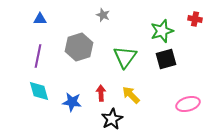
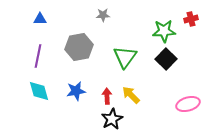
gray star: rotated 24 degrees counterclockwise
red cross: moved 4 px left; rotated 24 degrees counterclockwise
green star: moved 2 px right; rotated 15 degrees clockwise
gray hexagon: rotated 8 degrees clockwise
black square: rotated 30 degrees counterclockwise
red arrow: moved 6 px right, 3 px down
blue star: moved 4 px right, 11 px up; rotated 18 degrees counterclockwise
